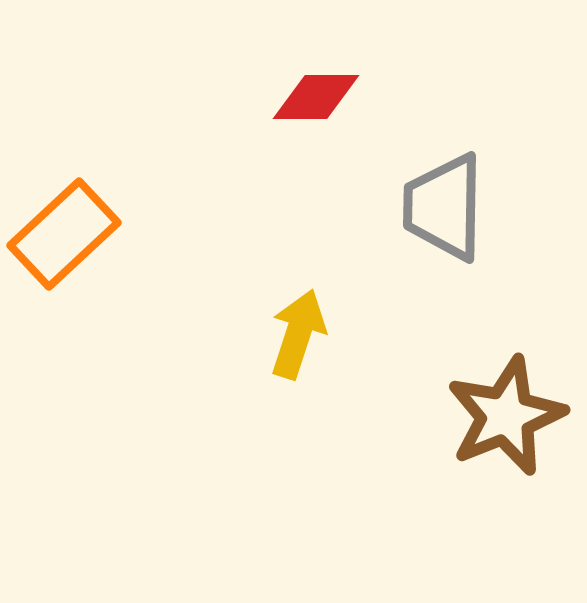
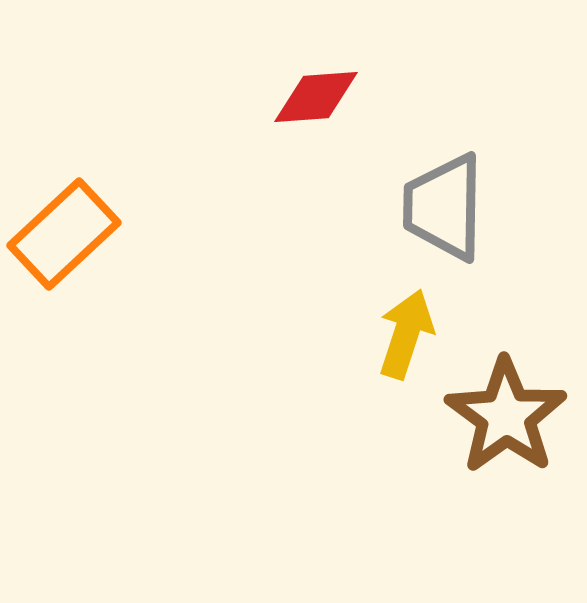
red diamond: rotated 4 degrees counterclockwise
yellow arrow: moved 108 px right
brown star: rotated 14 degrees counterclockwise
